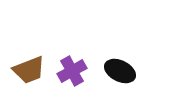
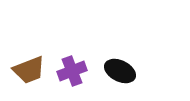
purple cross: rotated 8 degrees clockwise
